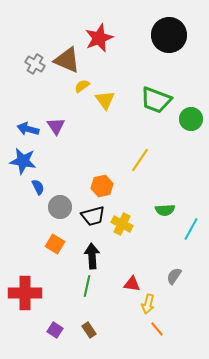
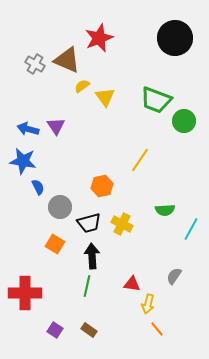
black circle: moved 6 px right, 3 px down
yellow triangle: moved 3 px up
green circle: moved 7 px left, 2 px down
black trapezoid: moved 4 px left, 7 px down
brown rectangle: rotated 21 degrees counterclockwise
